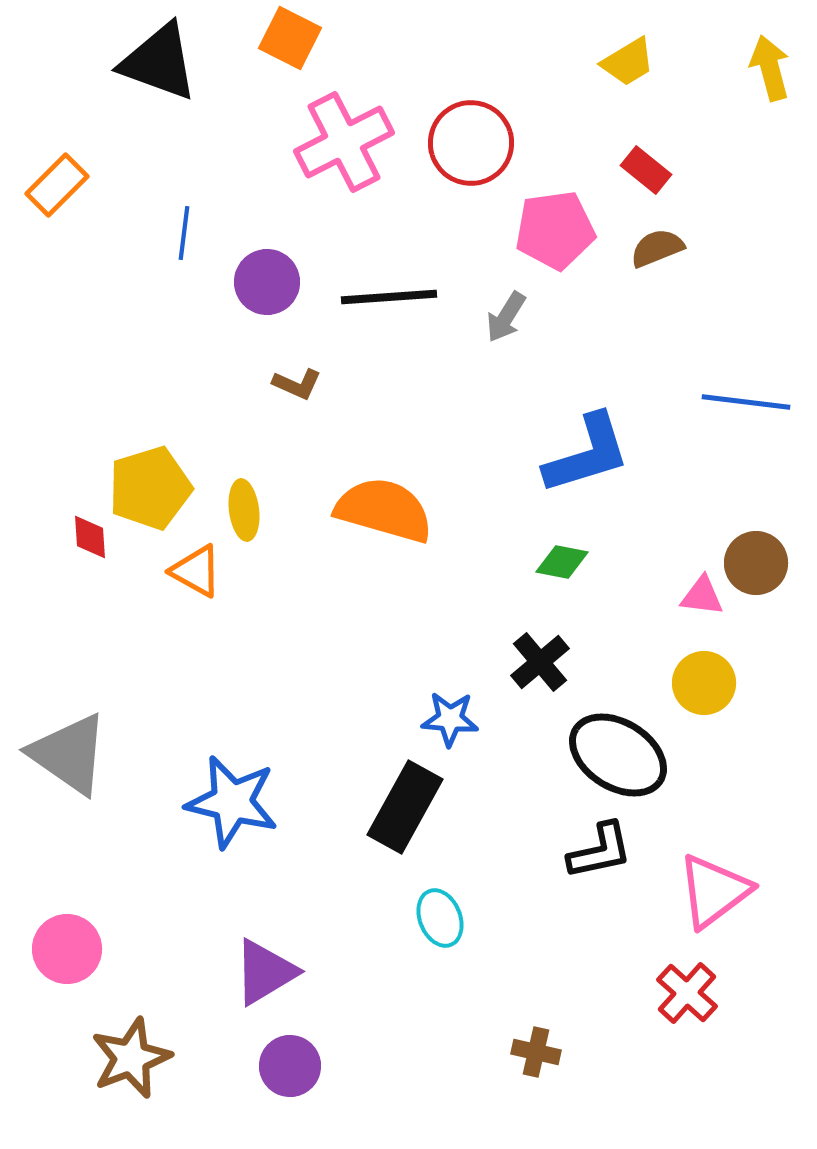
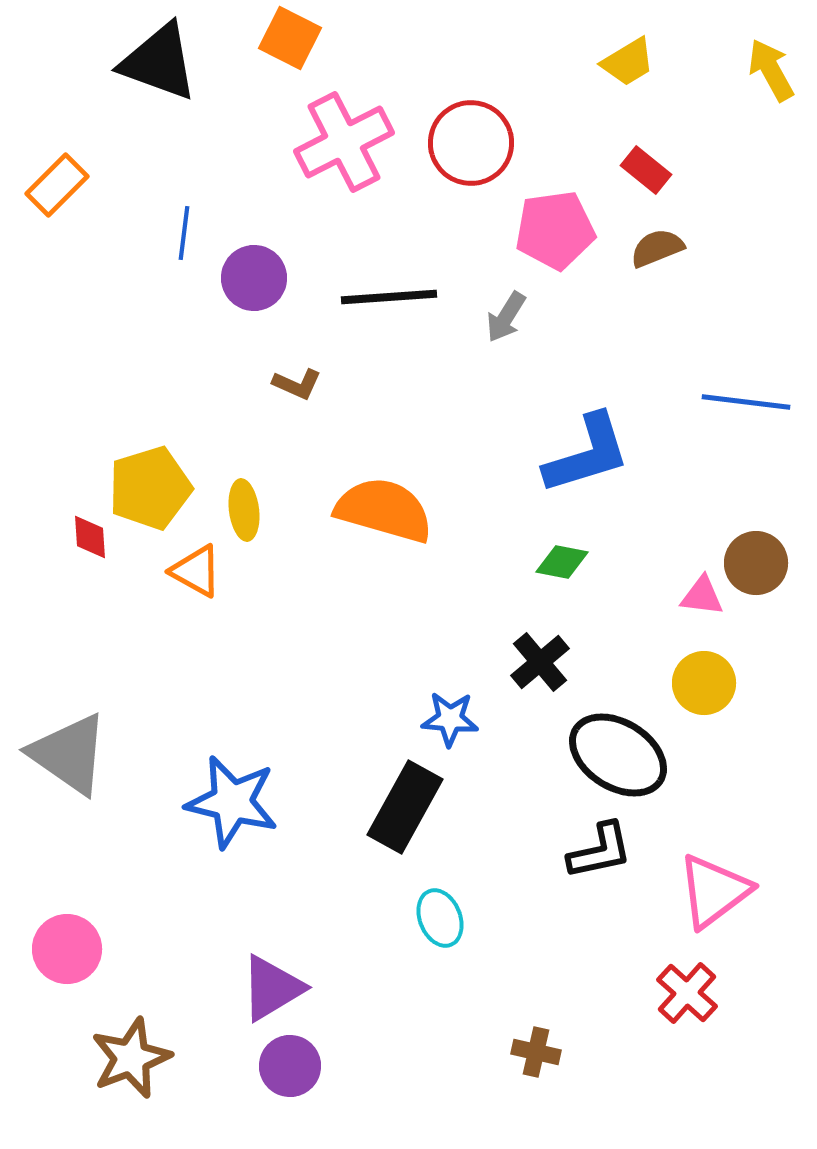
yellow arrow at (770, 68): moved 1 px right, 2 px down; rotated 14 degrees counterclockwise
purple circle at (267, 282): moved 13 px left, 4 px up
purple triangle at (265, 972): moved 7 px right, 16 px down
